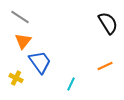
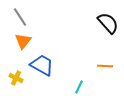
gray line: rotated 24 degrees clockwise
black semicircle: rotated 10 degrees counterclockwise
blue trapezoid: moved 2 px right, 3 px down; rotated 25 degrees counterclockwise
orange line: rotated 28 degrees clockwise
cyan line: moved 8 px right, 3 px down
